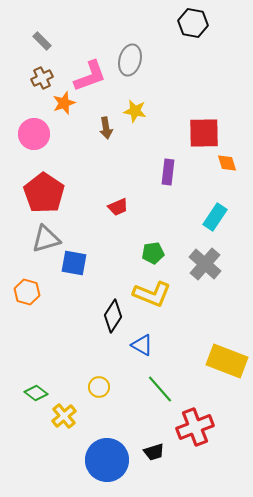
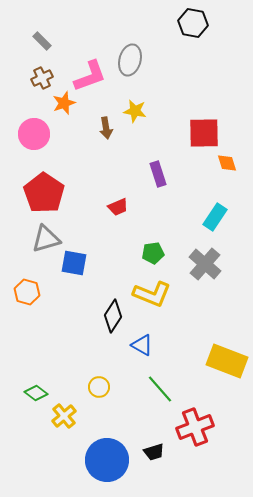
purple rectangle: moved 10 px left, 2 px down; rotated 25 degrees counterclockwise
